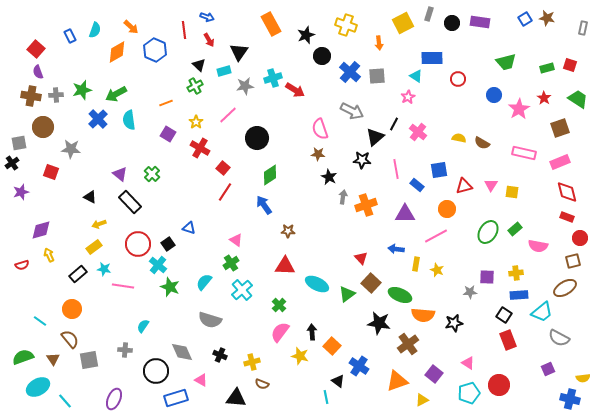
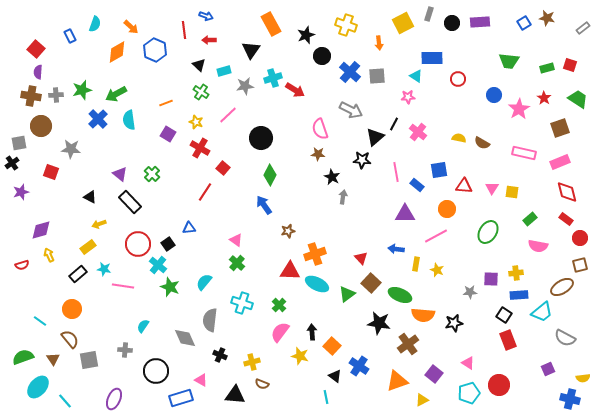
blue arrow at (207, 17): moved 1 px left, 1 px up
blue square at (525, 19): moved 1 px left, 4 px down
purple rectangle at (480, 22): rotated 12 degrees counterclockwise
gray rectangle at (583, 28): rotated 40 degrees clockwise
cyan semicircle at (95, 30): moved 6 px up
red arrow at (209, 40): rotated 120 degrees clockwise
black triangle at (239, 52): moved 12 px right, 2 px up
green trapezoid at (506, 62): moved 3 px right, 1 px up; rotated 20 degrees clockwise
purple semicircle at (38, 72): rotated 24 degrees clockwise
green cross at (195, 86): moved 6 px right, 6 px down; rotated 28 degrees counterclockwise
pink star at (408, 97): rotated 24 degrees clockwise
gray arrow at (352, 111): moved 1 px left, 1 px up
yellow star at (196, 122): rotated 16 degrees counterclockwise
brown circle at (43, 127): moved 2 px left, 1 px up
black circle at (257, 138): moved 4 px right
pink line at (396, 169): moved 3 px down
green diamond at (270, 175): rotated 30 degrees counterclockwise
black star at (329, 177): moved 3 px right
pink triangle at (491, 185): moved 1 px right, 3 px down
red triangle at (464, 186): rotated 18 degrees clockwise
red line at (225, 192): moved 20 px left
orange cross at (366, 205): moved 51 px left, 49 px down
red rectangle at (567, 217): moved 1 px left, 2 px down; rotated 16 degrees clockwise
blue triangle at (189, 228): rotated 24 degrees counterclockwise
green rectangle at (515, 229): moved 15 px right, 10 px up
brown star at (288, 231): rotated 16 degrees counterclockwise
yellow rectangle at (94, 247): moved 6 px left
brown square at (573, 261): moved 7 px right, 4 px down
green cross at (231, 263): moved 6 px right; rotated 14 degrees counterclockwise
red triangle at (285, 266): moved 5 px right, 5 px down
purple square at (487, 277): moved 4 px right, 2 px down
brown ellipse at (565, 288): moved 3 px left, 1 px up
cyan cross at (242, 290): moved 13 px down; rotated 30 degrees counterclockwise
gray semicircle at (210, 320): rotated 80 degrees clockwise
gray semicircle at (559, 338): moved 6 px right
gray diamond at (182, 352): moved 3 px right, 14 px up
black triangle at (338, 381): moved 3 px left, 5 px up
cyan ellipse at (38, 387): rotated 20 degrees counterclockwise
blue rectangle at (176, 398): moved 5 px right
black triangle at (236, 398): moved 1 px left, 3 px up
